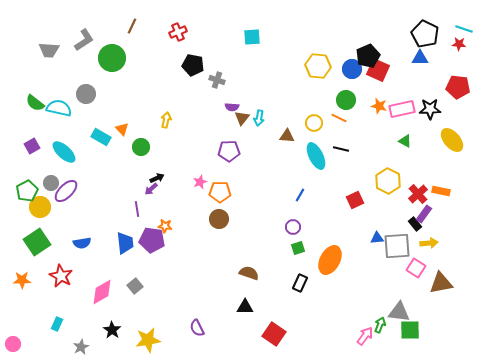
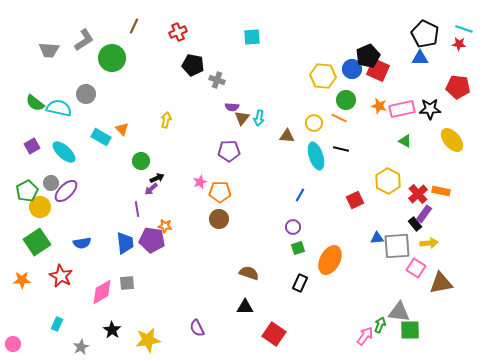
brown line at (132, 26): moved 2 px right
yellow hexagon at (318, 66): moved 5 px right, 10 px down
green circle at (141, 147): moved 14 px down
cyan ellipse at (316, 156): rotated 8 degrees clockwise
gray square at (135, 286): moved 8 px left, 3 px up; rotated 35 degrees clockwise
